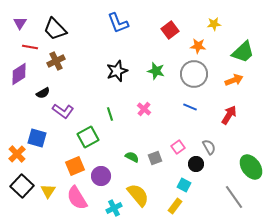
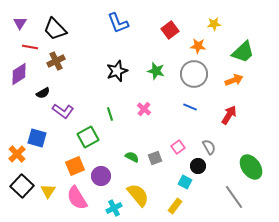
black circle: moved 2 px right, 2 px down
cyan square: moved 1 px right, 3 px up
